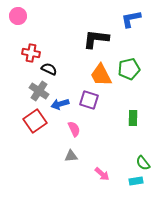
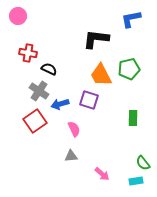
red cross: moved 3 px left
